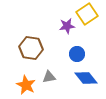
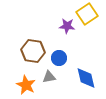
purple star: rotated 14 degrees clockwise
brown hexagon: moved 2 px right, 3 px down
blue circle: moved 18 px left, 4 px down
blue diamond: rotated 25 degrees clockwise
